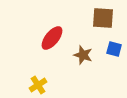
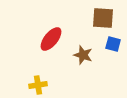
red ellipse: moved 1 px left, 1 px down
blue square: moved 1 px left, 5 px up
yellow cross: rotated 24 degrees clockwise
